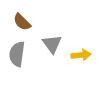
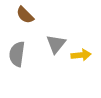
brown semicircle: moved 3 px right, 7 px up
gray triangle: moved 4 px right; rotated 15 degrees clockwise
